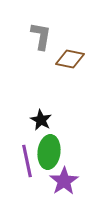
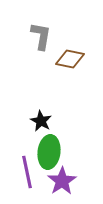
black star: moved 1 px down
purple line: moved 11 px down
purple star: moved 2 px left
